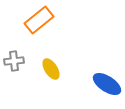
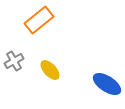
gray cross: rotated 24 degrees counterclockwise
yellow ellipse: moved 1 px left, 1 px down; rotated 10 degrees counterclockwise
